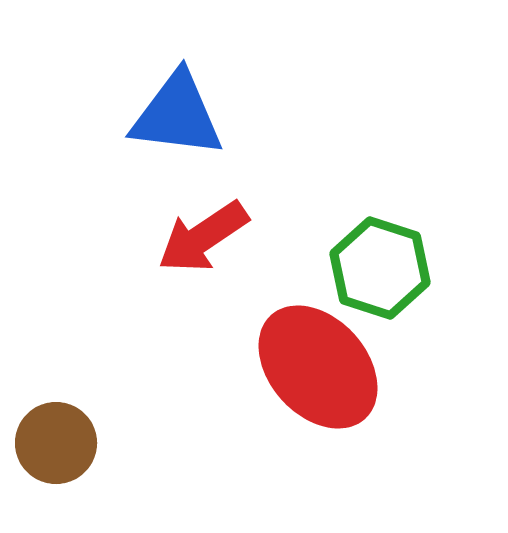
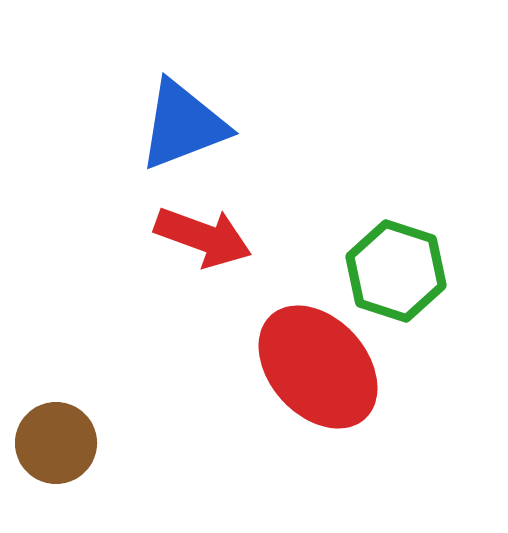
blue triangle: moved 6 px right, 10 px down; rotated 28 degrees counterclockwise
red arrow: rotated 126 degrees counterclockwise
green hexagon: moved 16 px right, 3 px down
